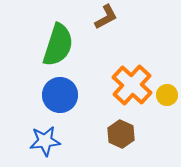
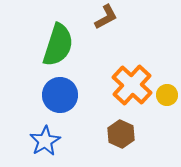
blue star: rotated 24 degrees counterclockwise
